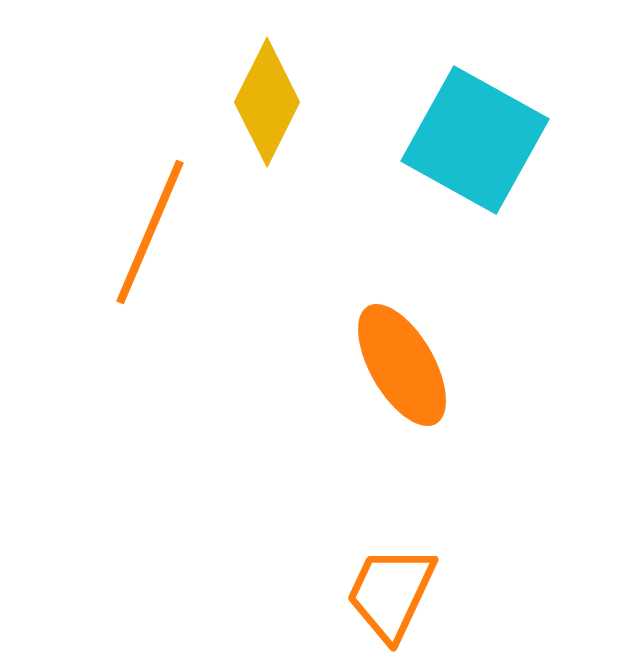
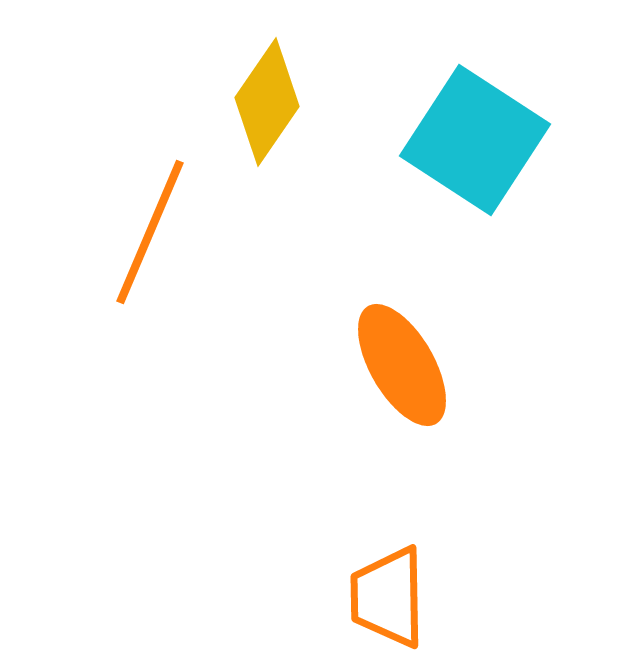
yellow diamond: rotated 8 degrees clockwise
cyan square: rotated 4 degrees clockwise
orange trapezoid: moved 3 px left, 4 px down; rotated 26 degrees counterclockwise
